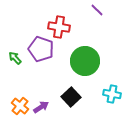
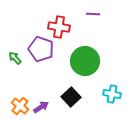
purple line: moved 4 px left, 4 px down; rotated 40 degrees counterclockwise
